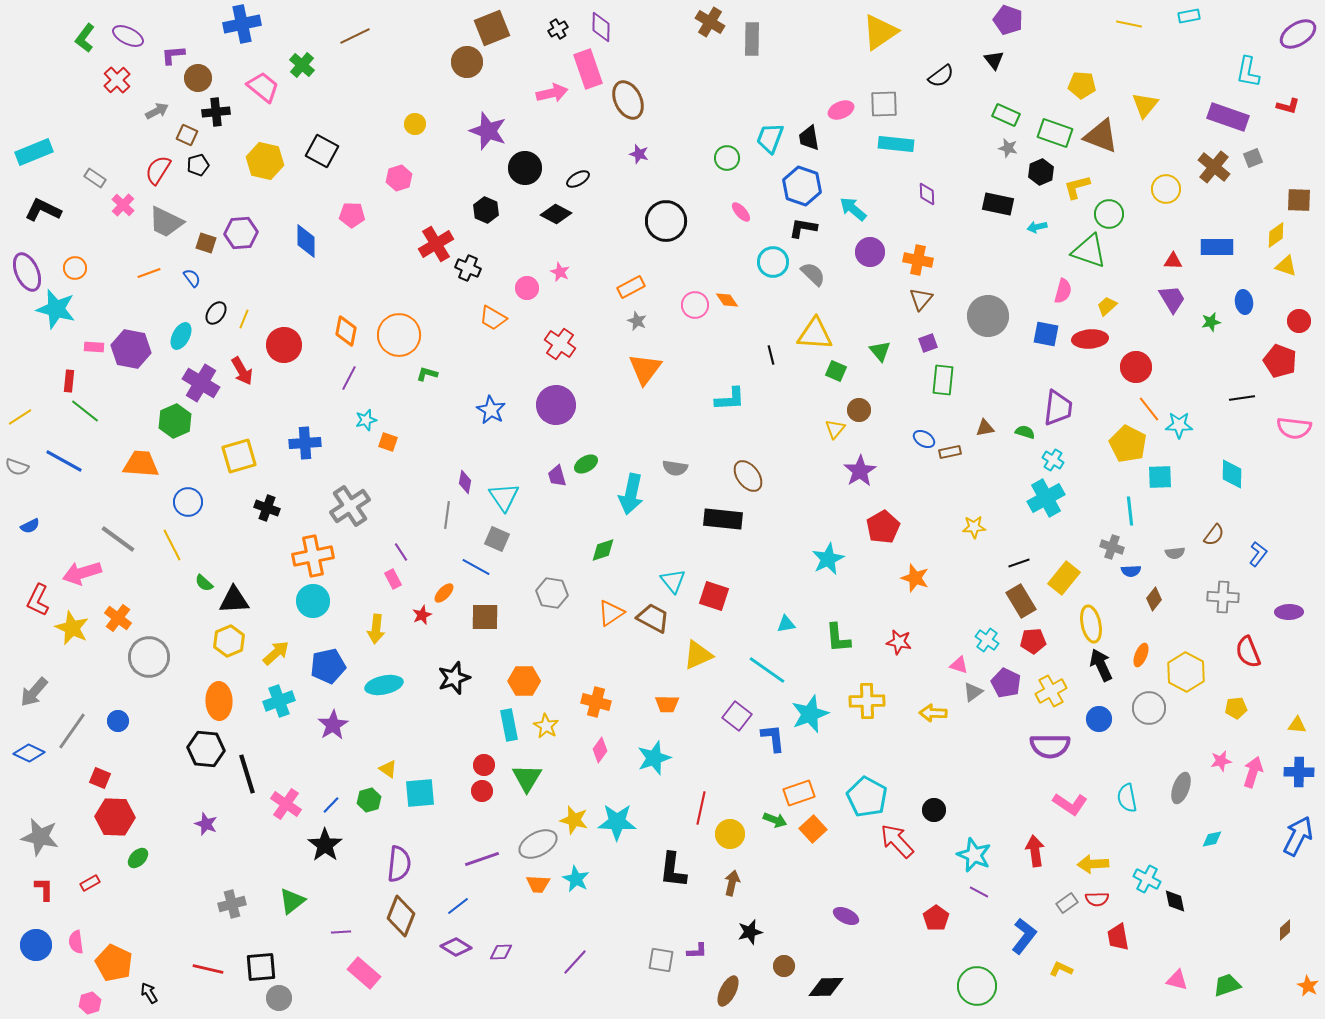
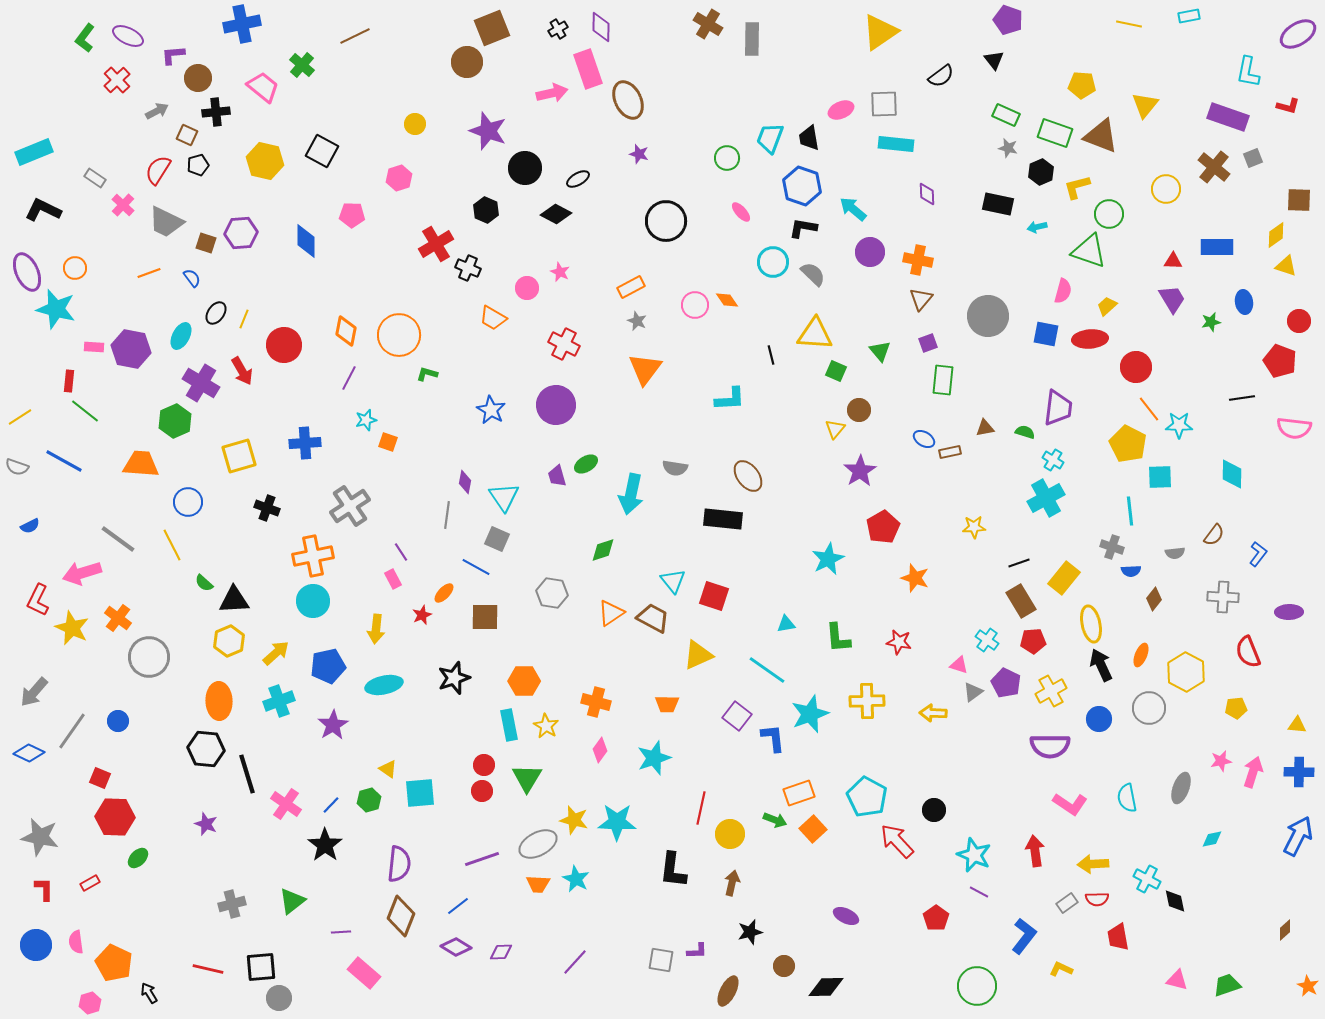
brown cross at (710, 22): moved 2 px left, 2 px down
red cross at (560, 344): moved 4 px right; rotated 8 degrees counterclockwise
